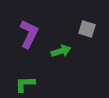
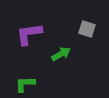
purple L-shape: rotated 124 degrees counterclockwise
green arrow: moved 3 px down; rotated 12 degrees counterclockwise
